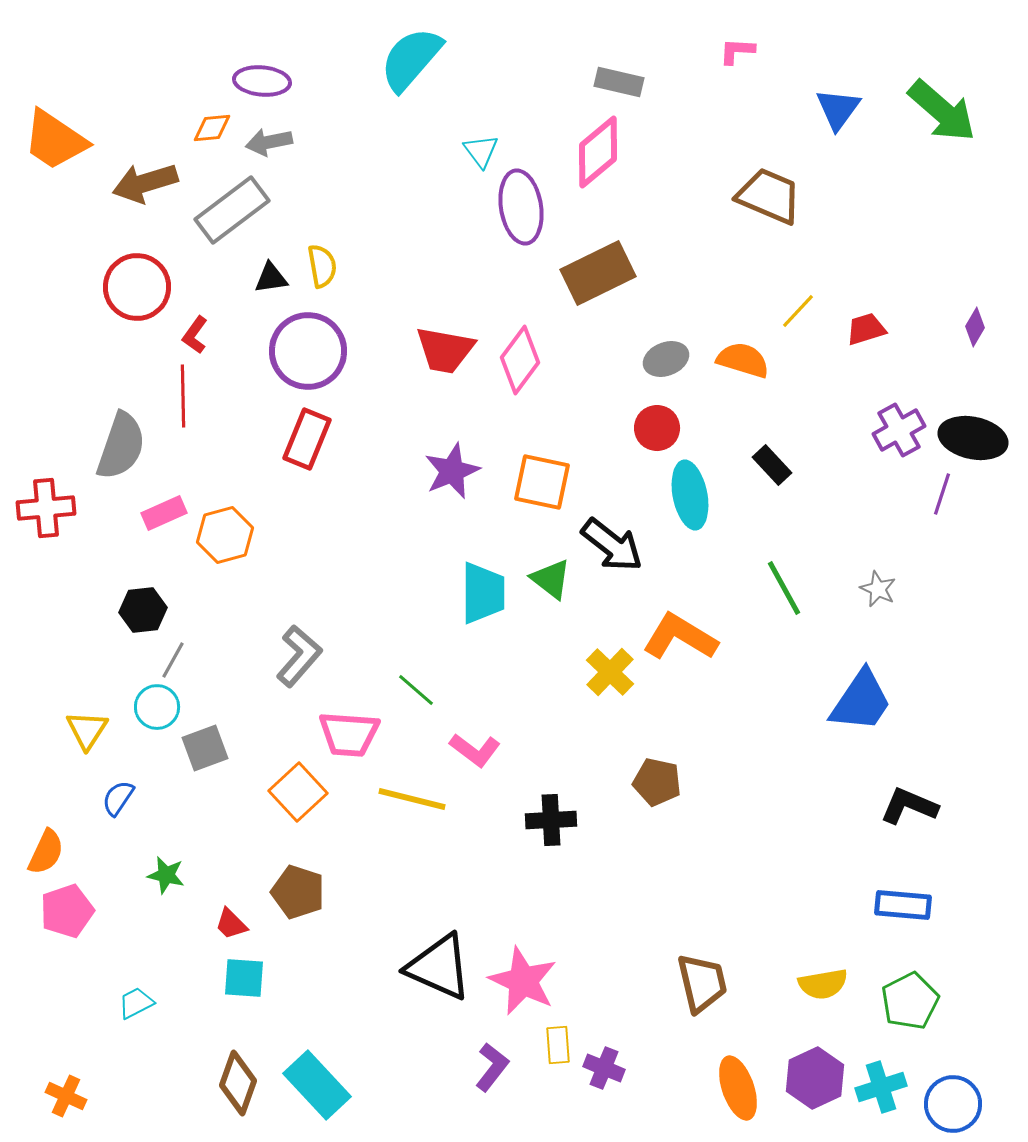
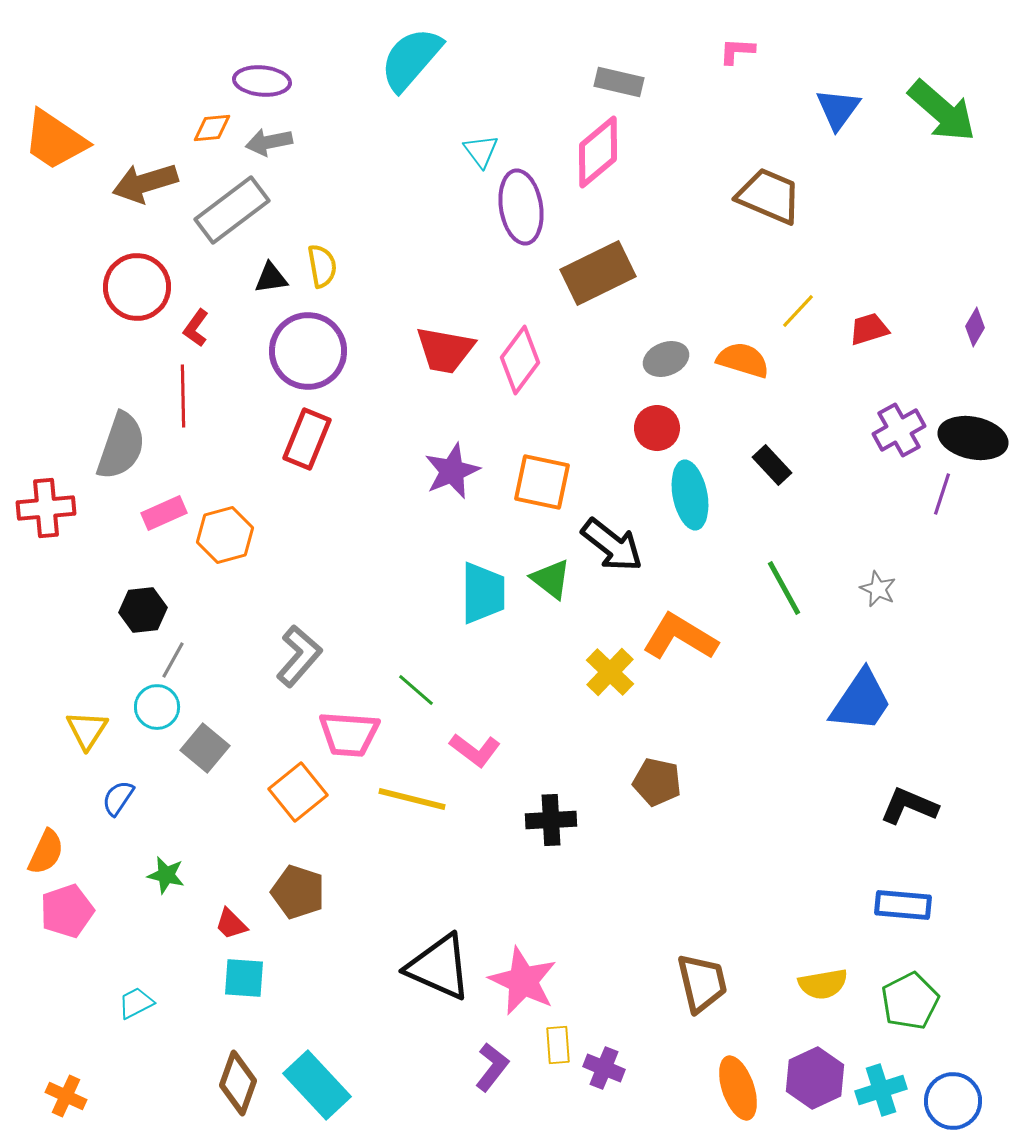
red trapezoid at (866, 329): moved 3 px right
red L-shape at (195, 335): moved 1 px right, 7 px up
gray square at (205, 748): rotated 30 degrees counterclockwise
orange square at (298, 792): rotated 4 degrees clockwise
cyan cross at (881, 1087): moved 3 px down
blue circle at (953, 1104): moved 3 px up
